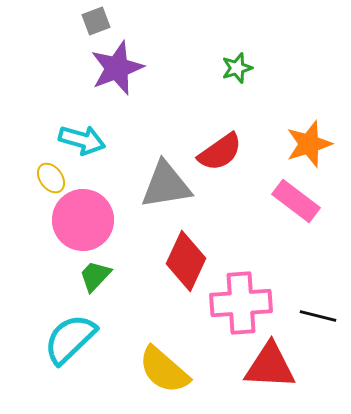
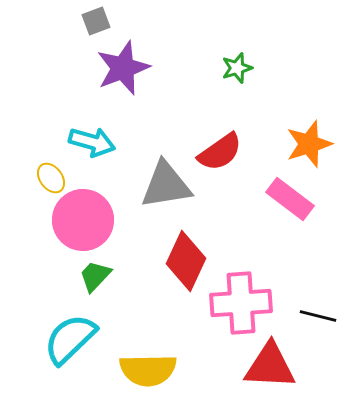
purple star: moved 6 px right
cyan arrow: moved 10 px right, 2 px down
pink rectangle: moved 6 px left, 2 px up
yellow semicircle: moved 16 px left; rotated 42 degrees counterclockwise
